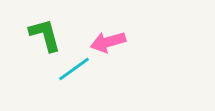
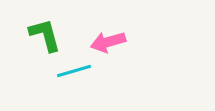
cyan line: moved 2 px down; rotated 20 degrees clockwise
